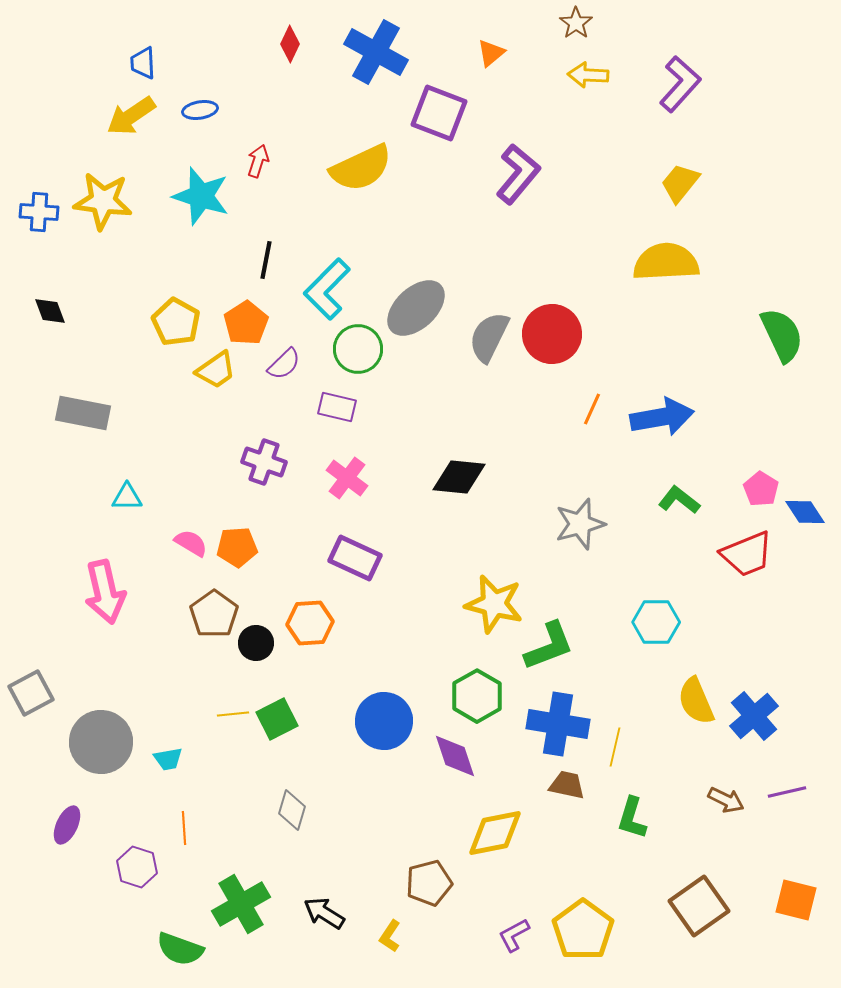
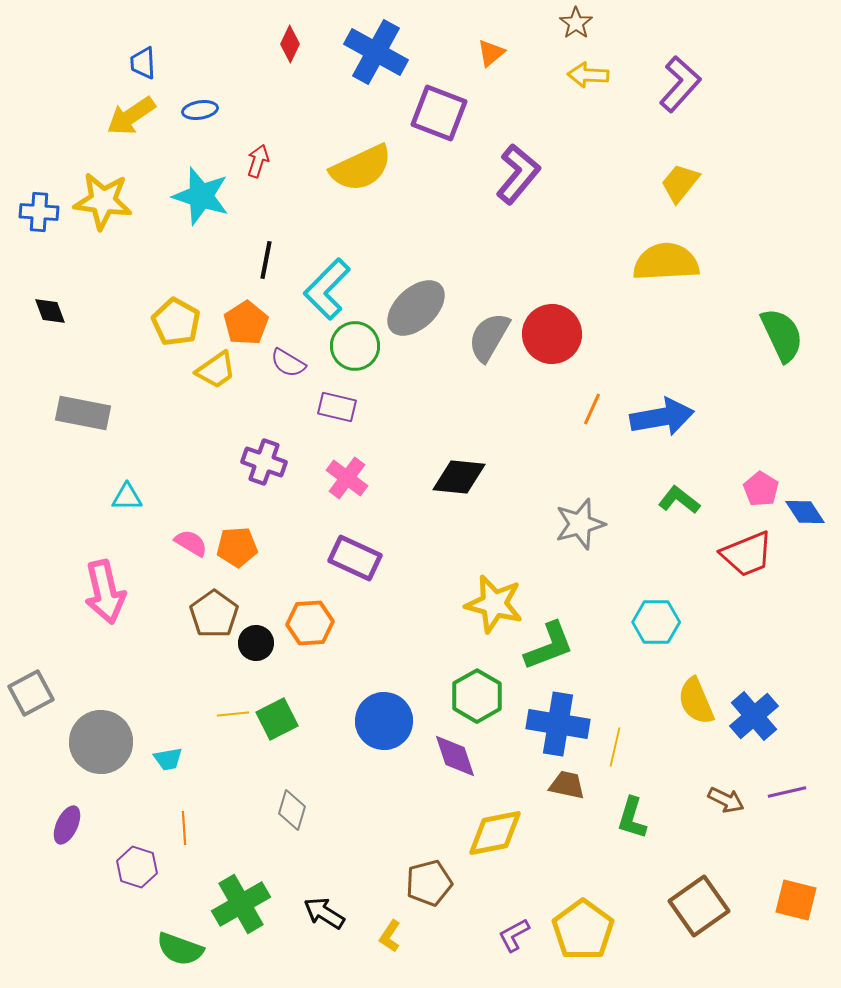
gray semicircle at (489, 337): rotated 4 degrees clockwise
green circle at (358, 349): moved 3 px left, 3 px up
purple semicircle at (284, 364): moved 4 px right, 1 px up; rotated 75 degrees clockwise
